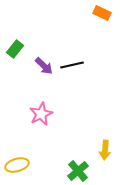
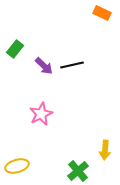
yellow ellipse: moved 1 px down
